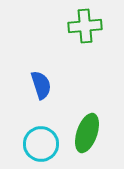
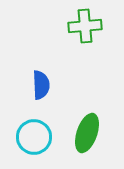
blue semicircle: rotated 16 degrees clockwise
cyan circle: moved 7 px left, 7 px up
